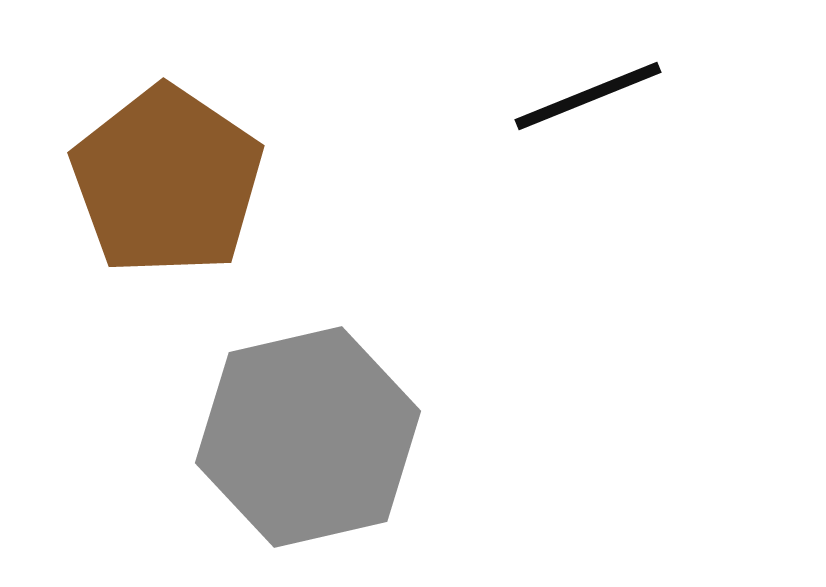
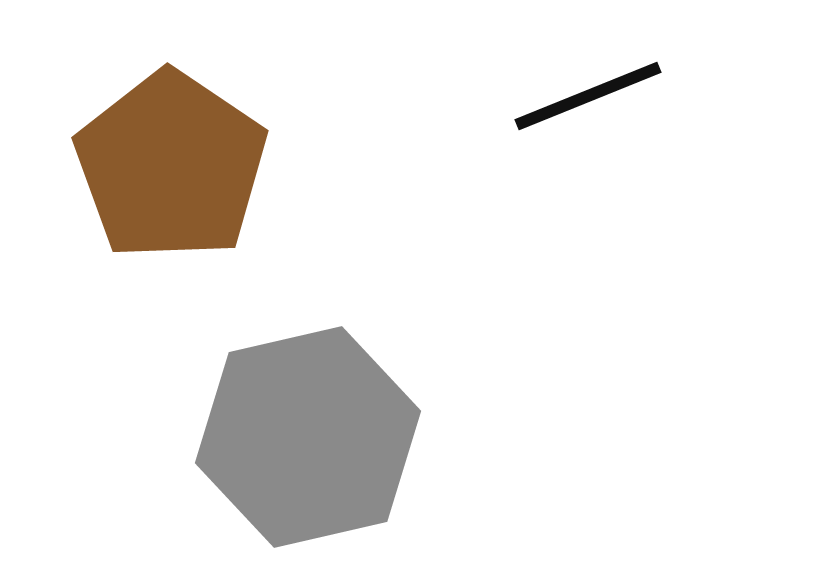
brown pentagon: moved 4 px right, 15 px up
